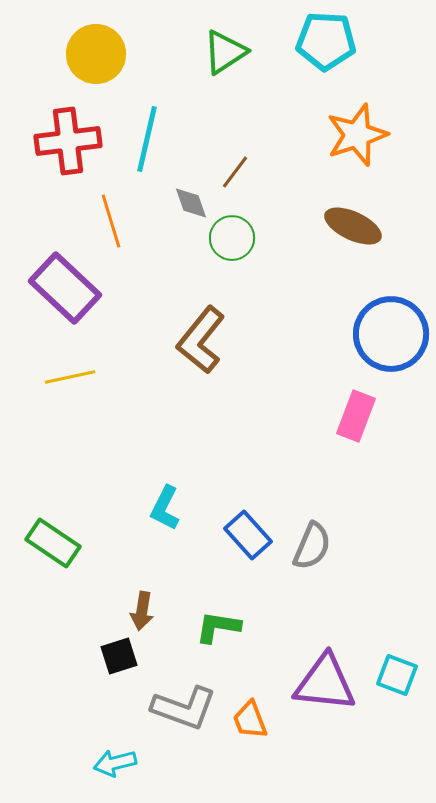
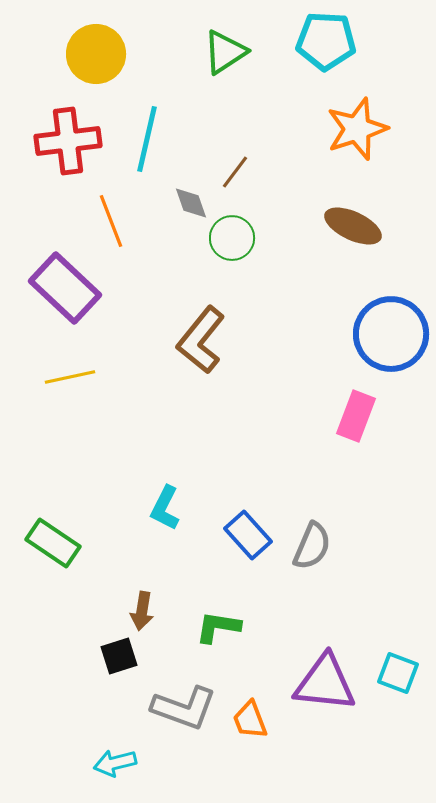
orange star: moved 6 px up
orange line: rotated 4 degrees counterclockwise
cyan square: moved 1 px right, 2 px up
